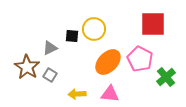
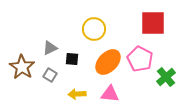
red square: moved 1 px up
black square: moved 23 px down
brown star: moved 5 px left
